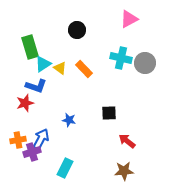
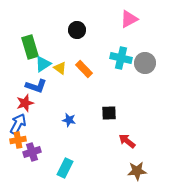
blue arrow: moved 23 px left, 15 px up
brown star: moved 13 px right
